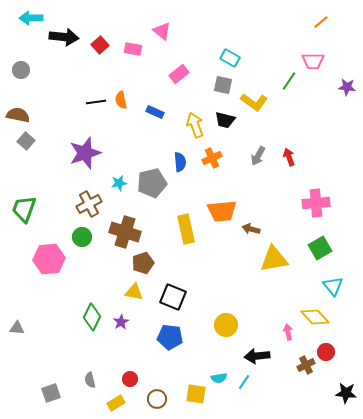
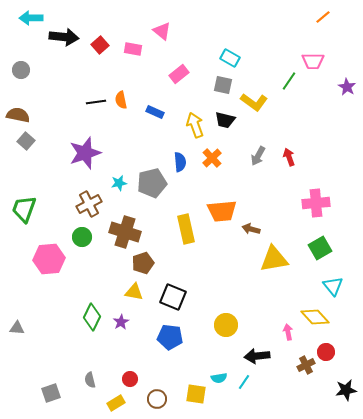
orange line at (321, 22): moved 2 px right, 5 px up
purple star at (347, 87): rotated 24 degrees clockwise
orange cross at (212, 158): rotated 18 degrees counterclockwise
black star at (346, 393): moved 3 px up; rotated 15 degrees counterclockwise
